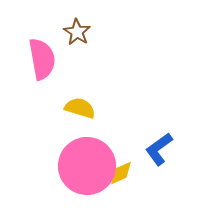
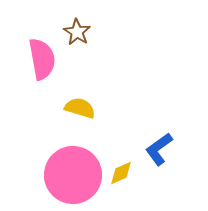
pink circle: moved 14 px left, 9 px down
